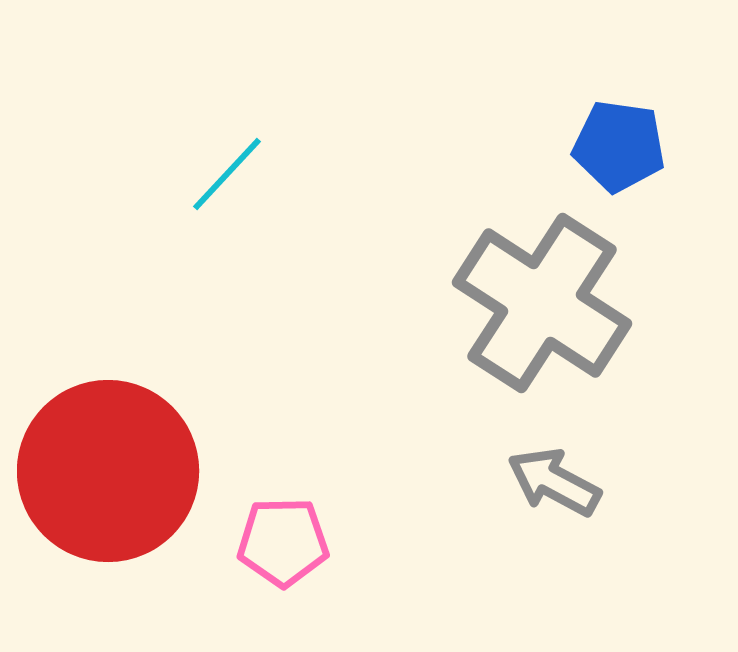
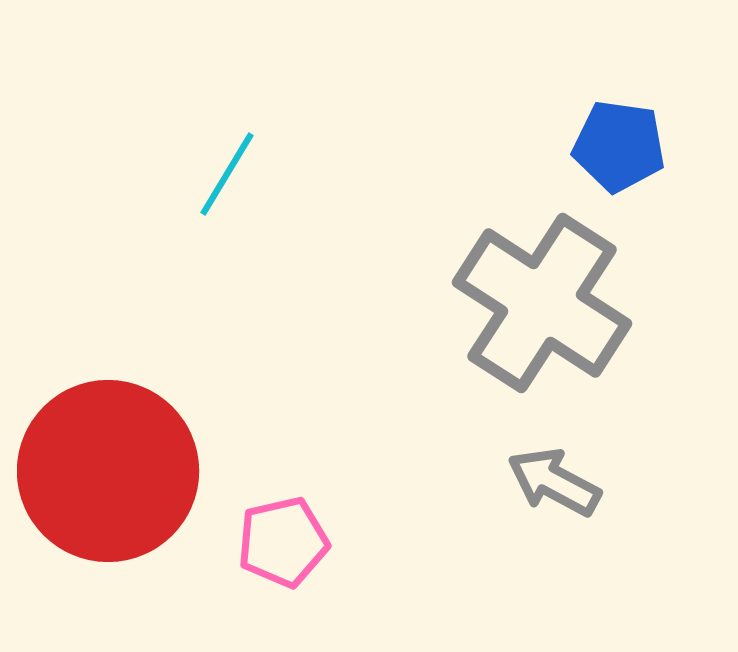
cyan line: rotated 12 degrees counterclockwise
pink pentagon: rotated 12 degrees counterclockwise
